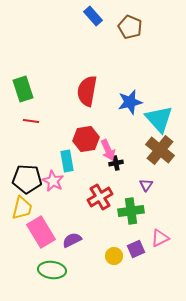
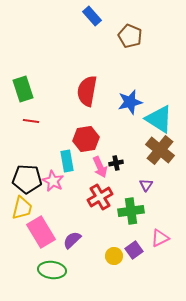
blue rectangle: moved 1 px left
brown pentagon: moved 9 px down
cyan triangle: rotated 16 degrees counterclockwise
pink arrow: moved 8 px left, 17 px down
purple semicircle: rotated 18 degrees counterclockwise
purple square: moved 2 px left, 1 px down; rotated 12 degrees counterclockwise
